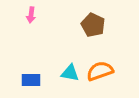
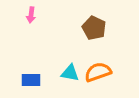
brown pentagon: moved 1 px right, 3 px down
orange semicircle: moved 2 px left, 1 px down
